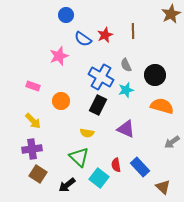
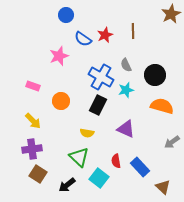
red semicircle: moved 4 px up
